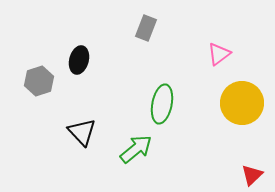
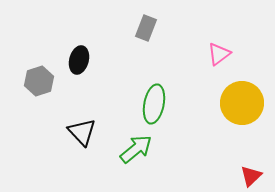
green ellipse: moved 8 px left
red triangle: moved 1 px left, 1 px down
